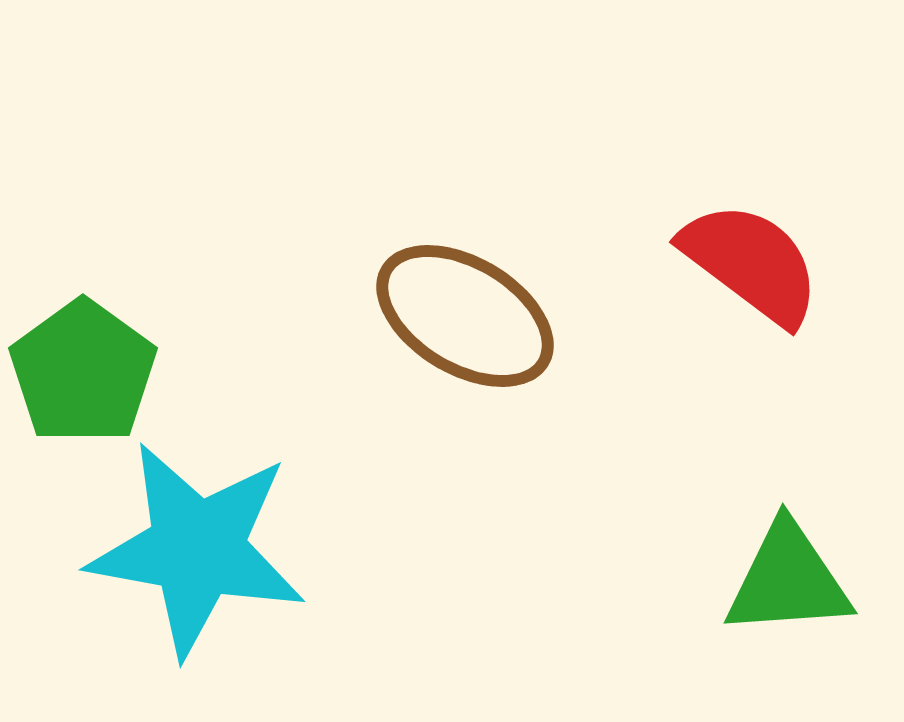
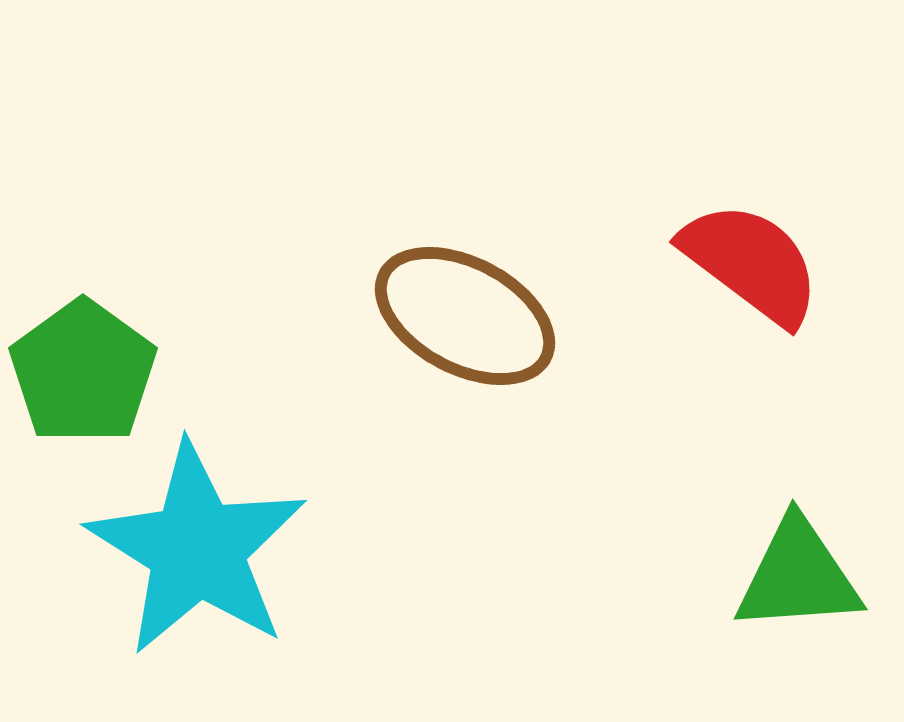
brown ellipse: rotated 3 degrees counterclockwise
cyan star: rotated 22 degrees clockwise
green triangle: moved 10 px right, 4 px up
